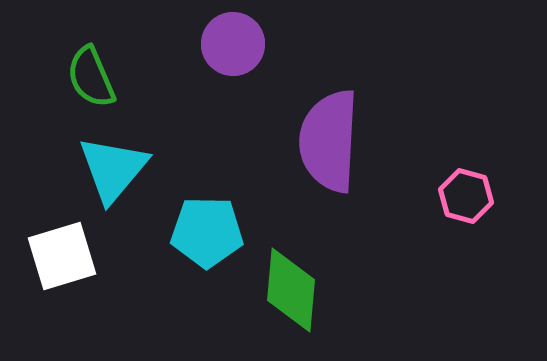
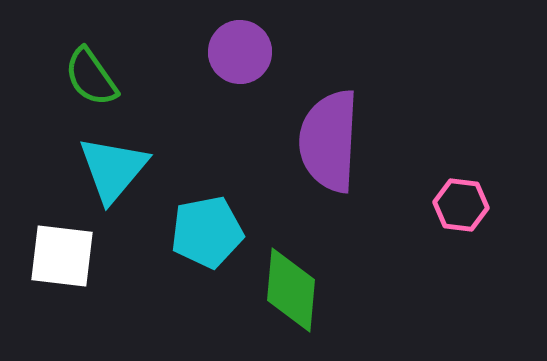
purple circle: moved 7 px right, 8 px down
green semicircle: rotated 12 degrees counterclockwise
pink hexagon: moved 5 px left, 9 px down; rotated 8 degrees counterclockwise
cyan pentagon: rotated 12 degrees counterclockwise
white square: rotated 24 degrees clockwise
